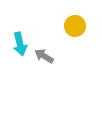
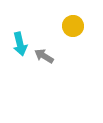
yellow circle: moved 2 px left
